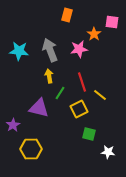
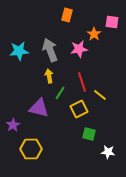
cyan star: rotated 12 degrees counterclockwise
